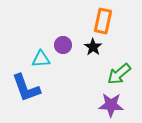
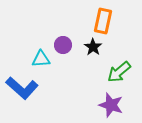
green arrow: moved 2 px up
blue L-shape: moved 4 px left; rotated 28 degrees counterclockwise
purple star: rotated 15 degrees clockwise
